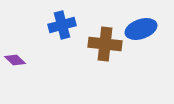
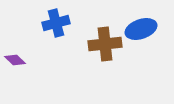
blue cross: moved 6 px left, 2 px up
brown cross: rotated 12 degrees counterclockwise
